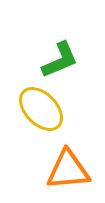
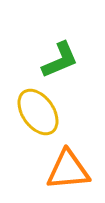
yellow ellipse: moved 3 px left, 3 px down; rotated 9 degrees clockwise
